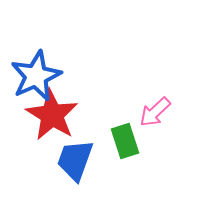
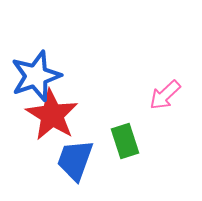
blue star: rotated 6 degrees clockwise
pink arrow: moved 10 px right, 17 px up
